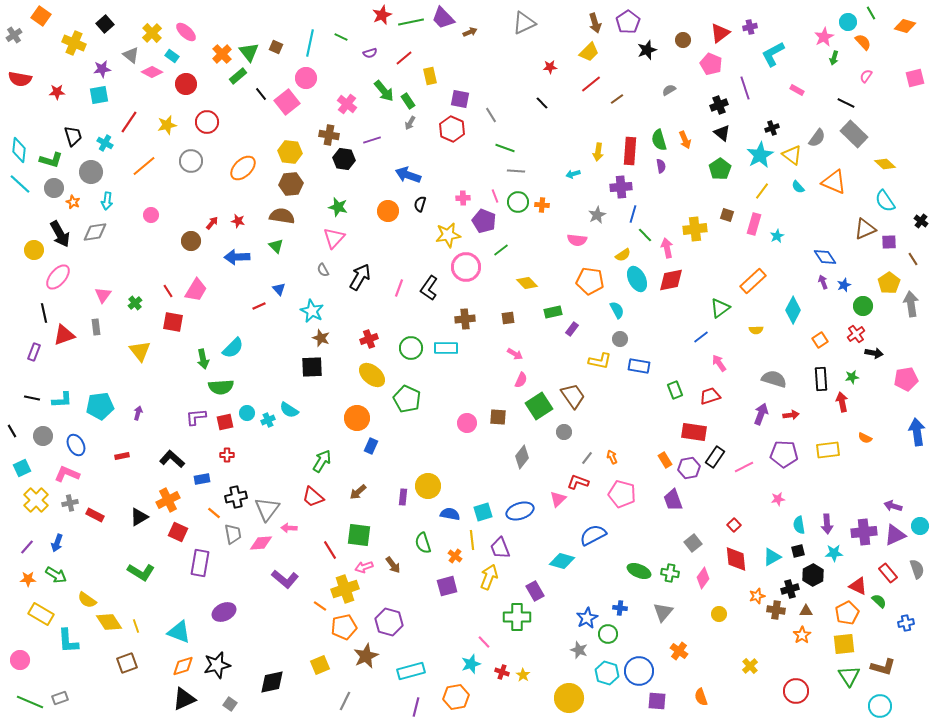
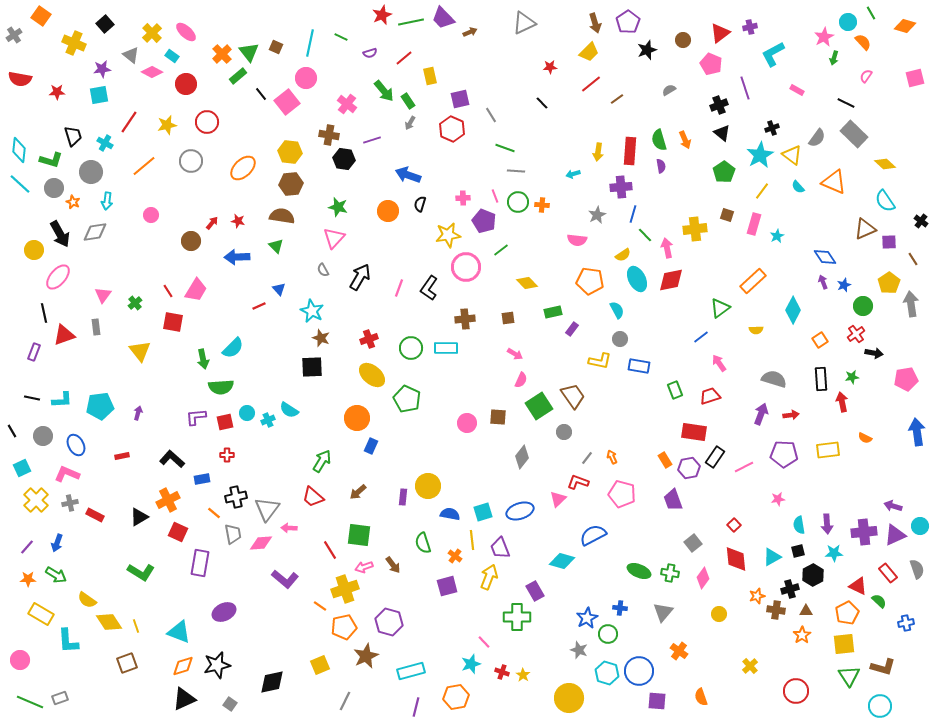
purple square at (460, 99): rotated 24 degrees counterclockwise
green pentagon at (720, 169): moved 4 px right, 3 px down
